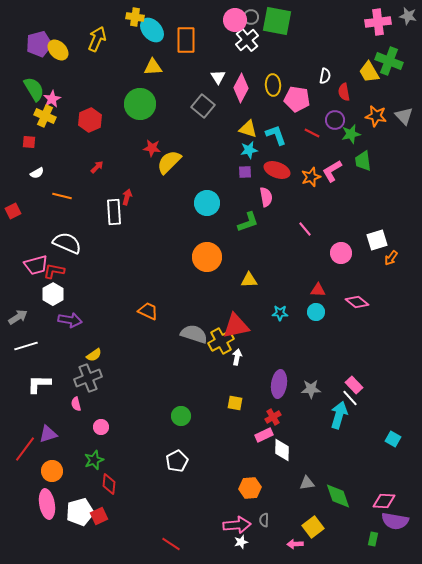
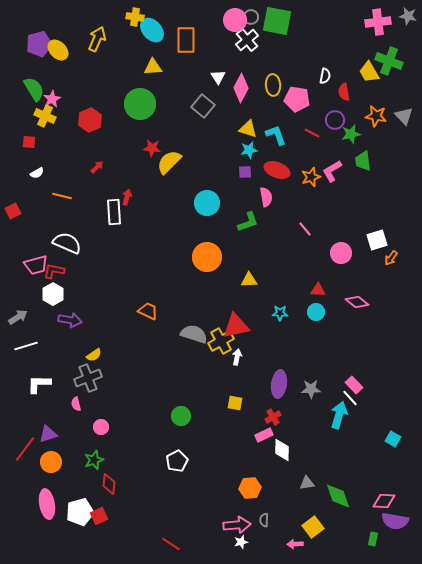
orange circle at (52, 471): moved 1 px left, 9 px up
